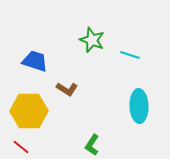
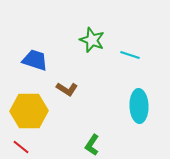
blue trapezoid: moved 1 px up
